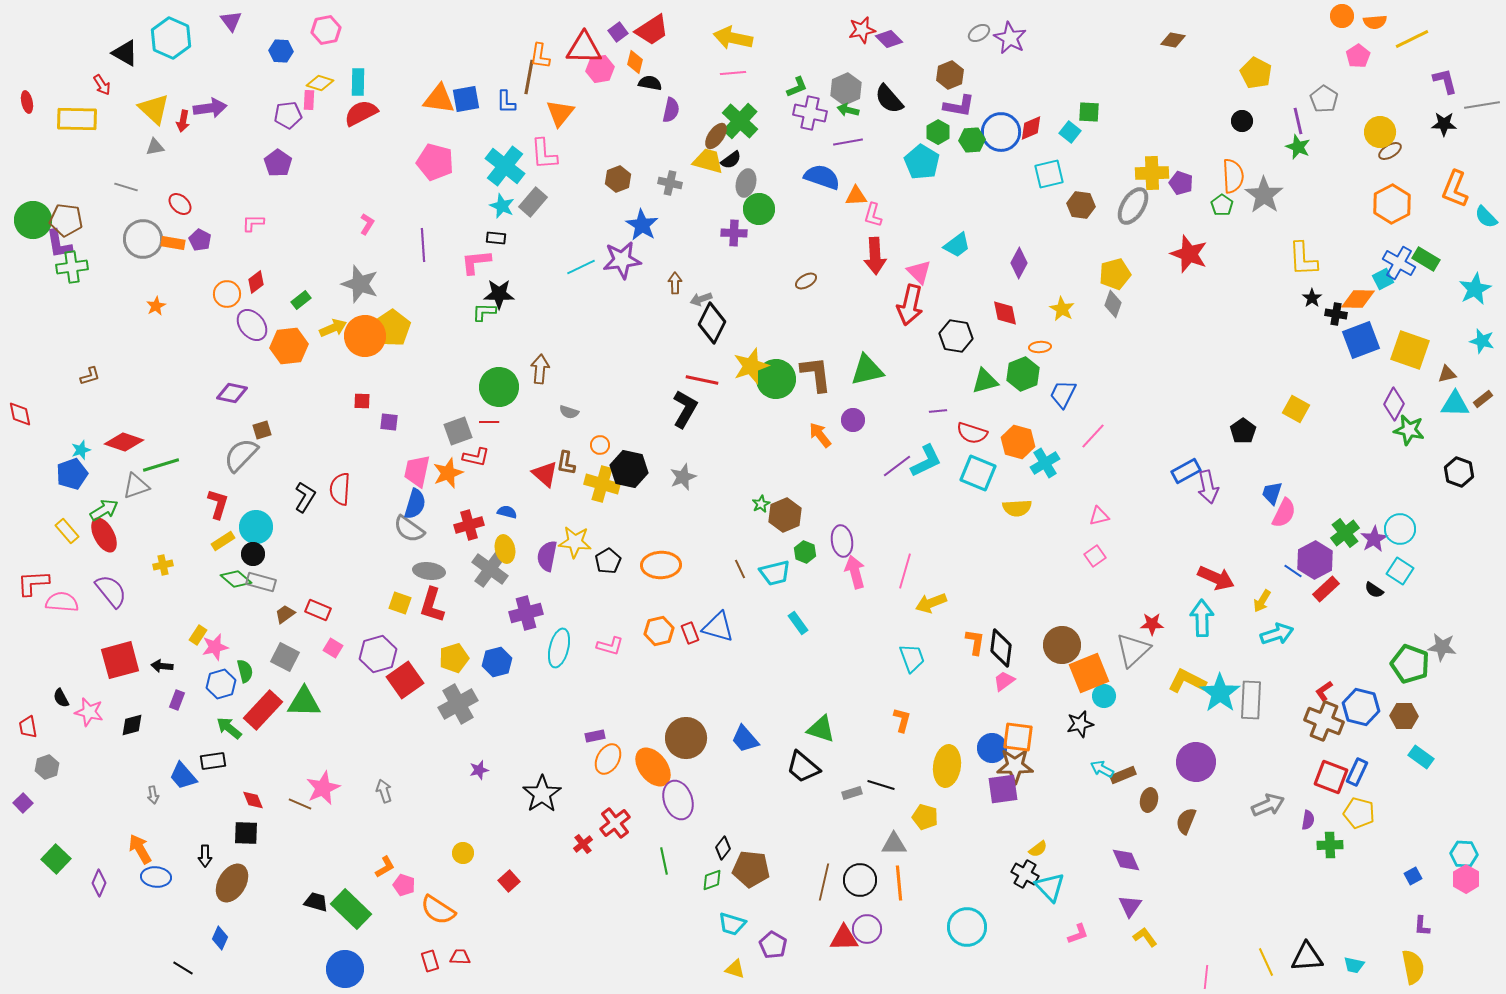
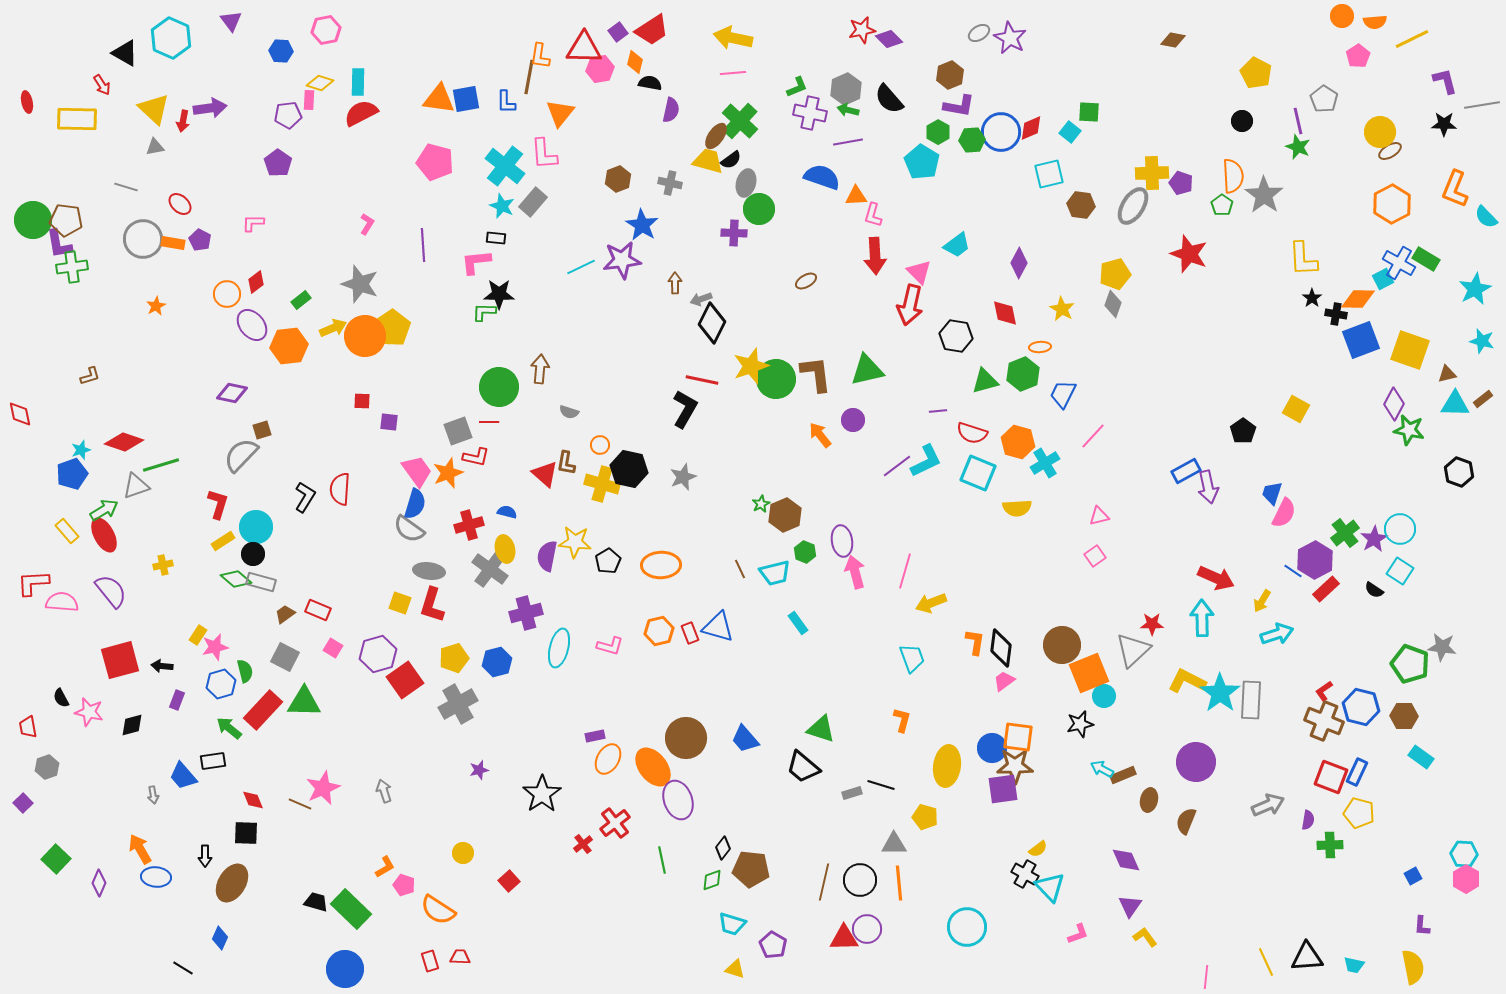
pink trapezoid at (417, 471): rotated 132 degrees clockwise
green line at (664, 861): moved 2 px left, 1 px up
